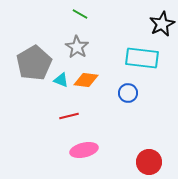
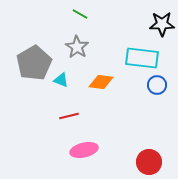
black star: rotated 25 degrees clockwise
orange diamond: moved 15 px right, 2 px down
blue circle: moved 29 px right, 8 px up
